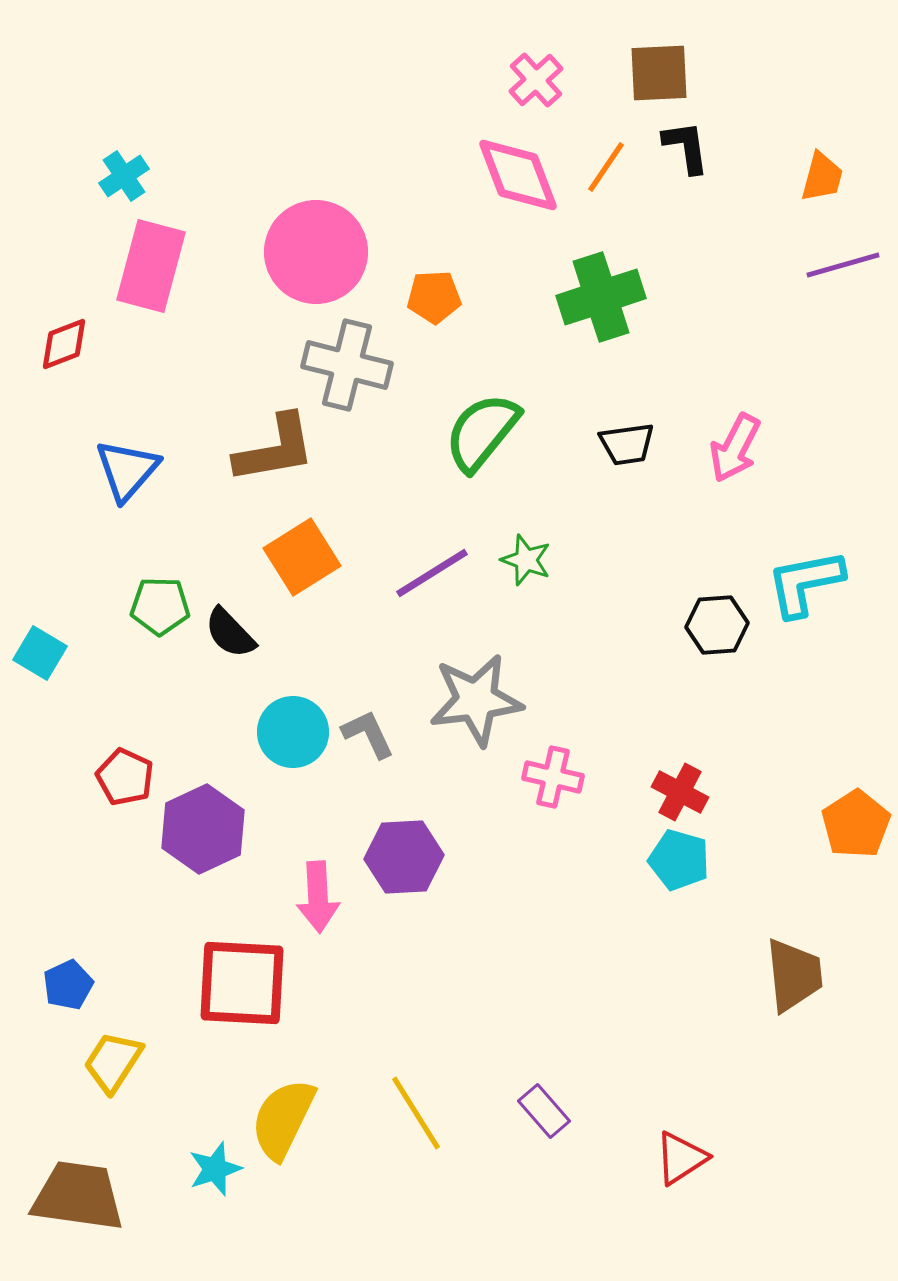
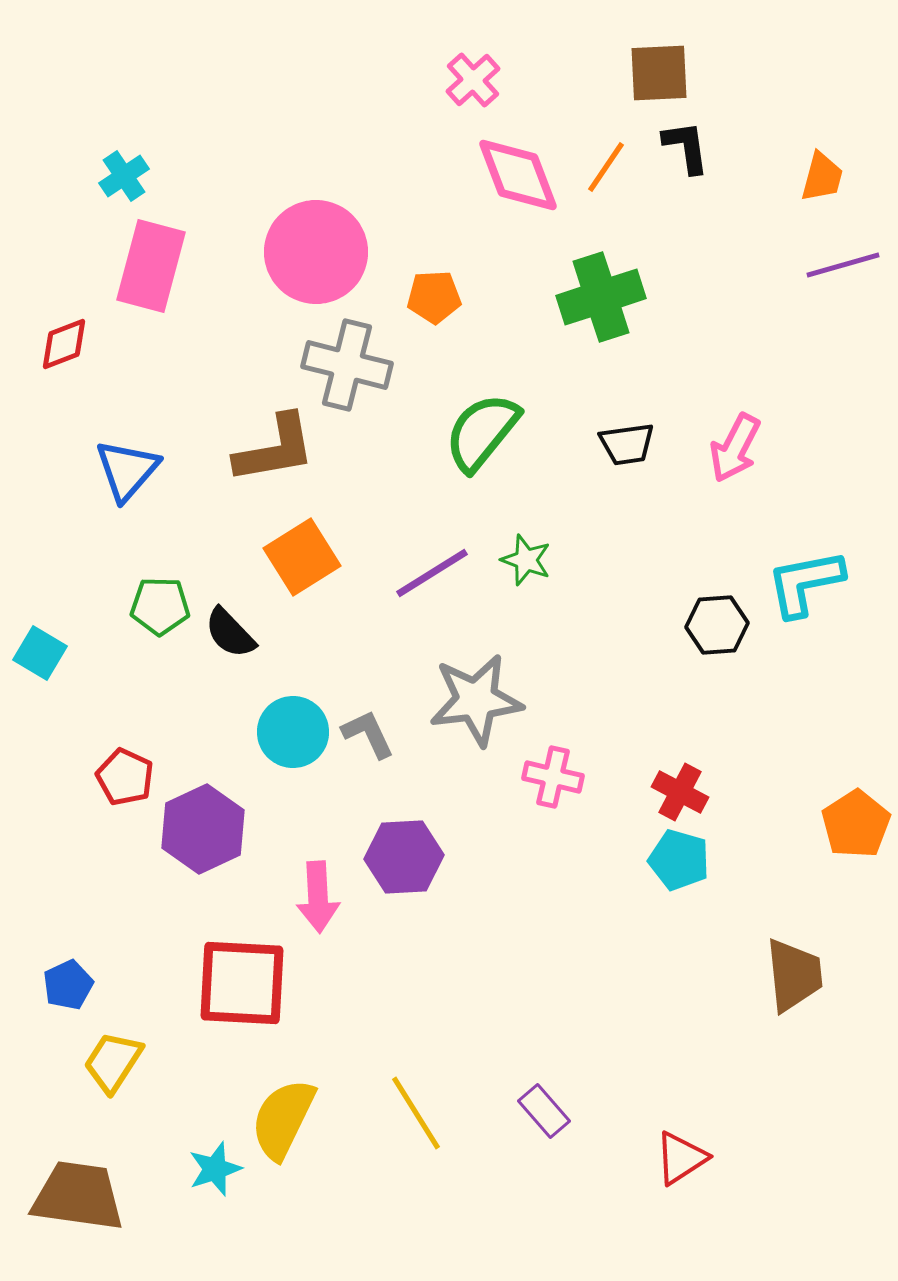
pink cross at (536, 80): moved 63 px left
